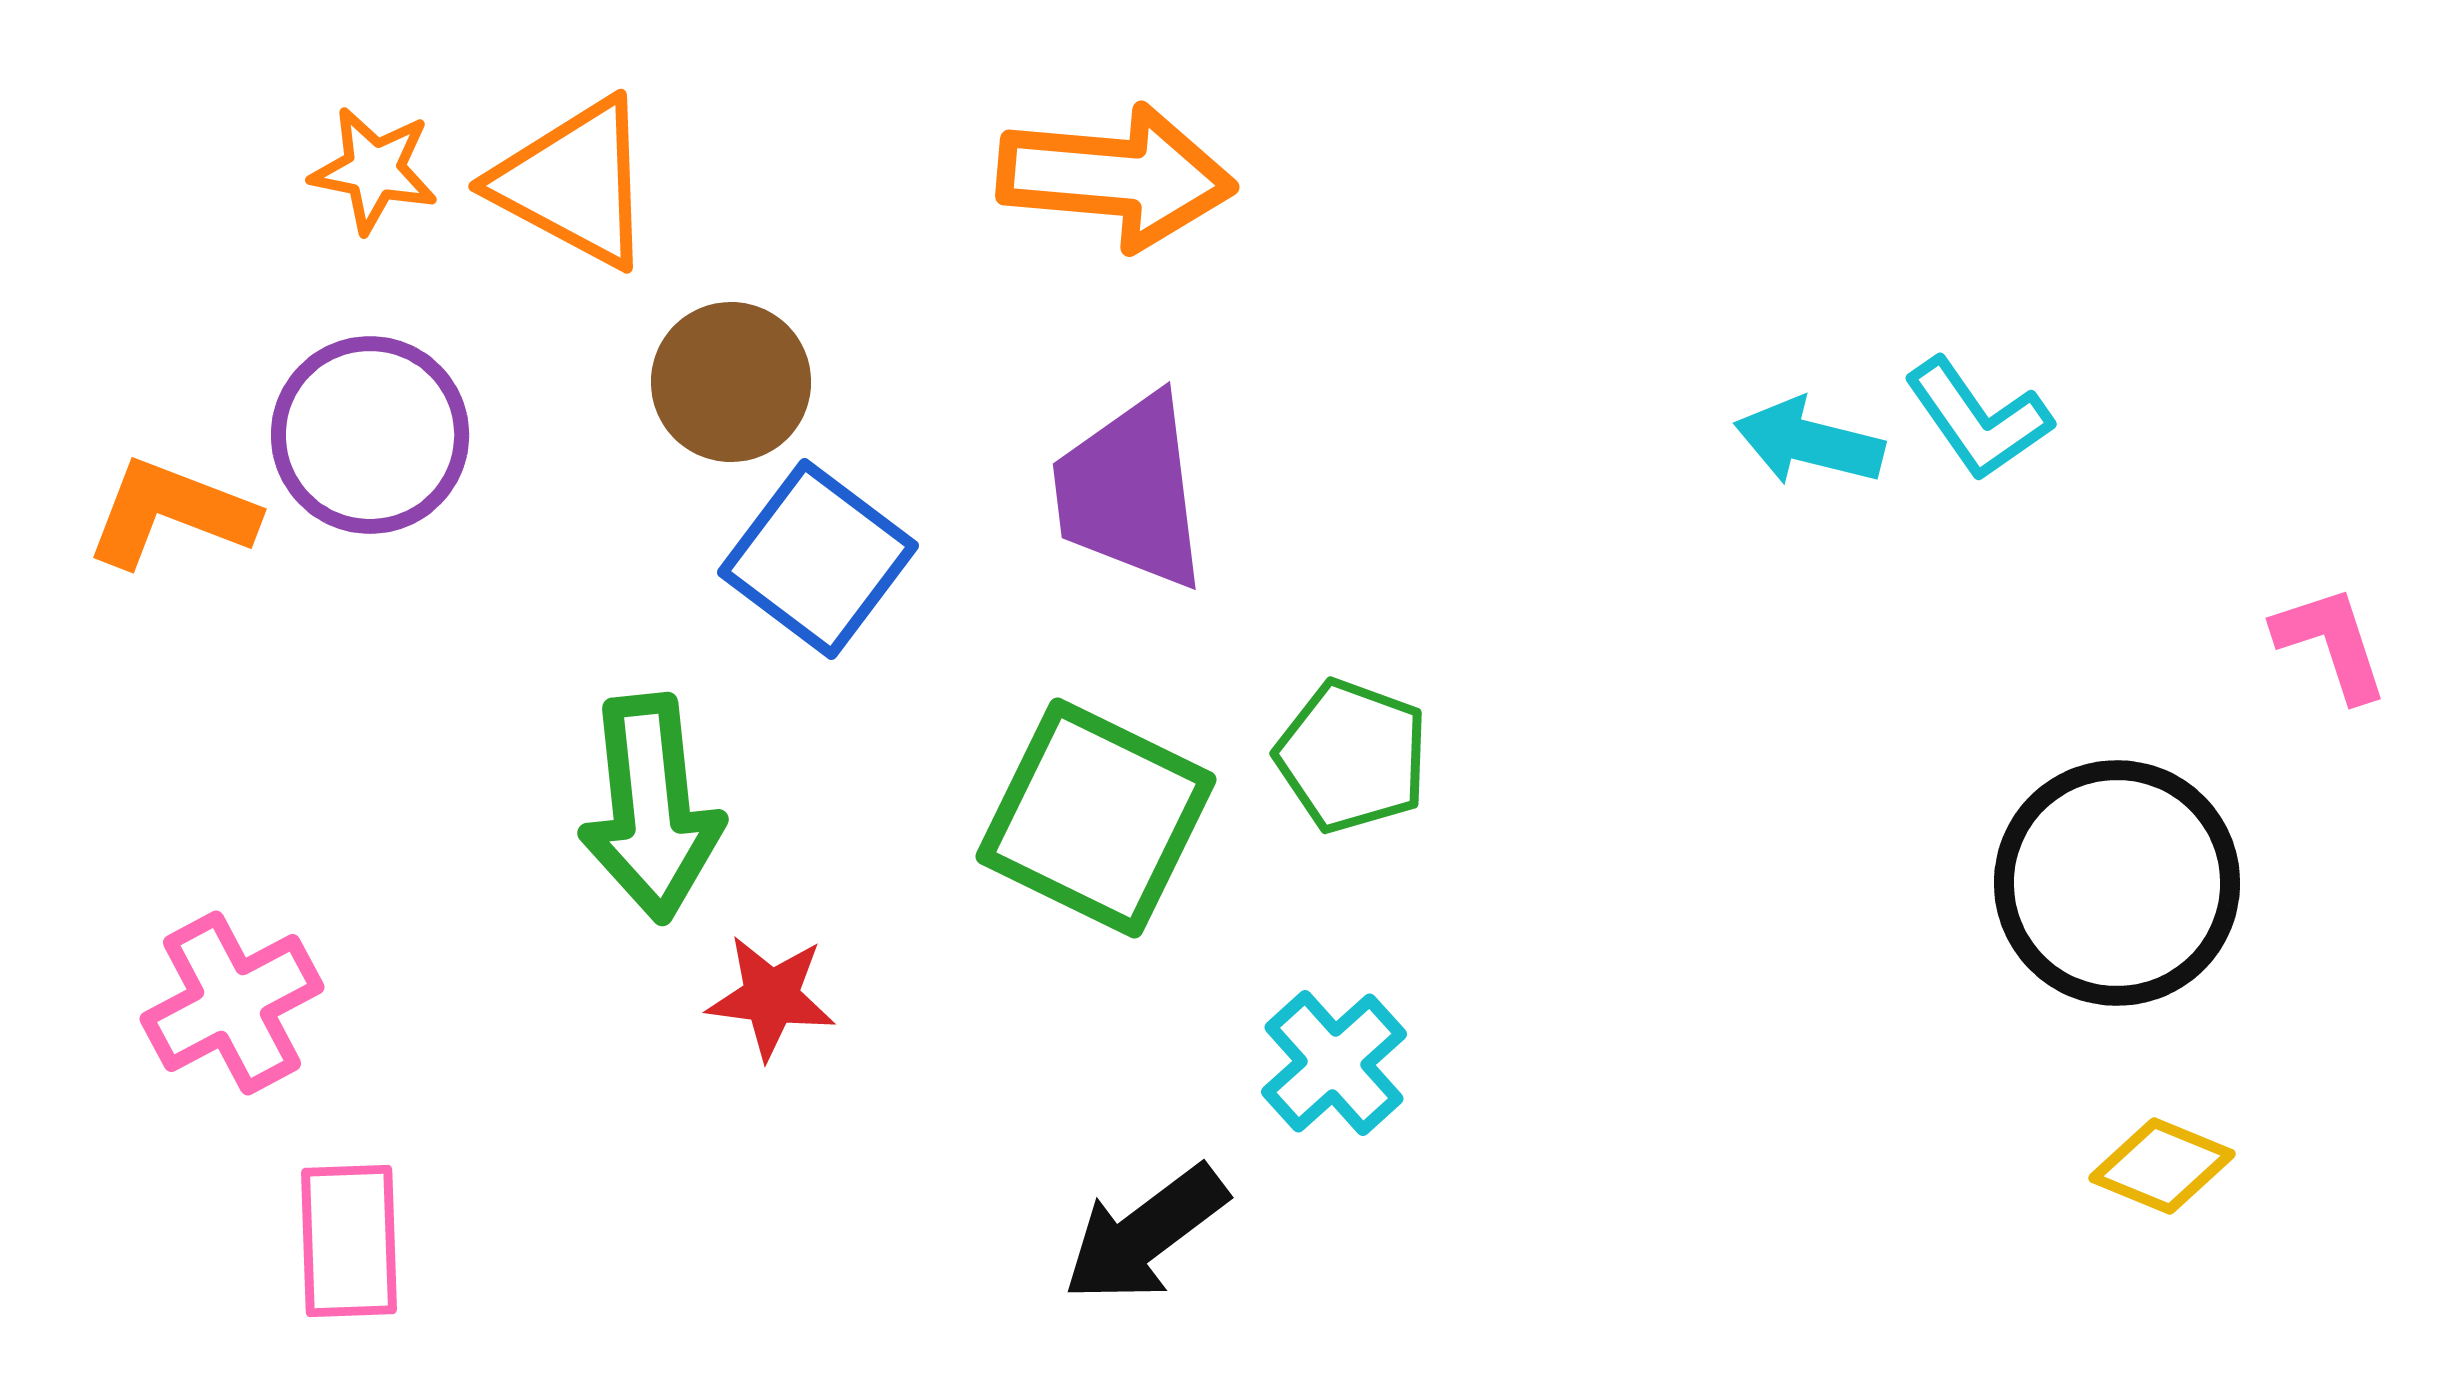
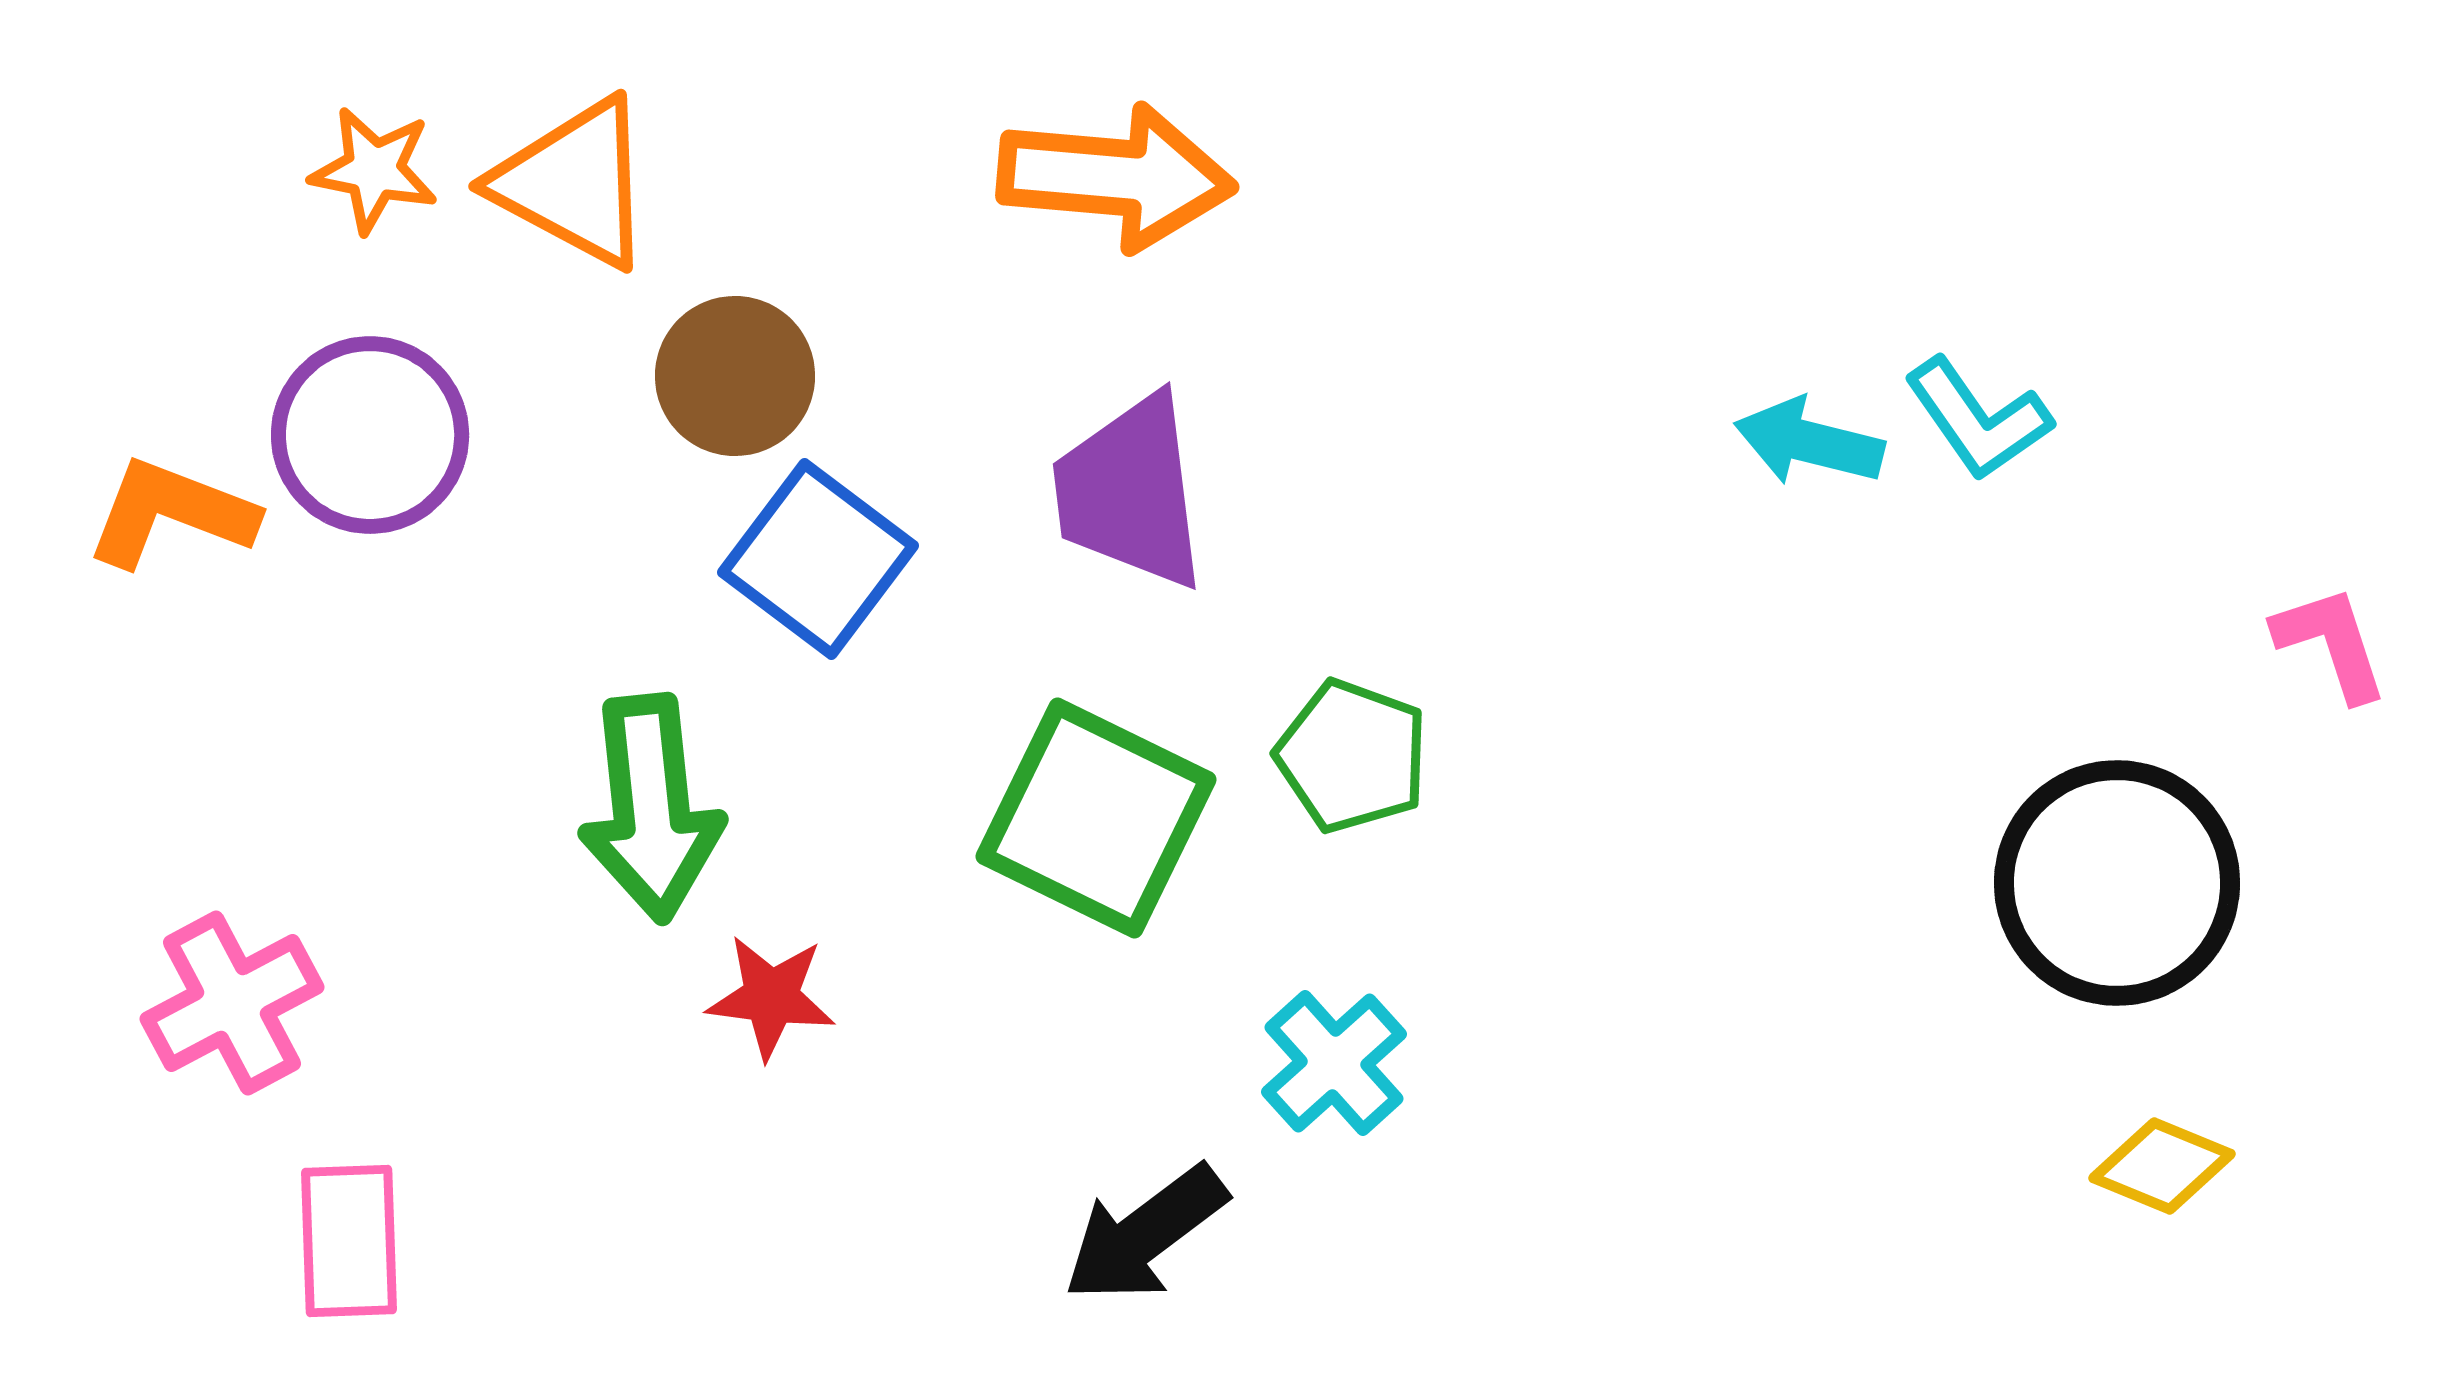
brown circle: moved 4 px right, 6 px up
